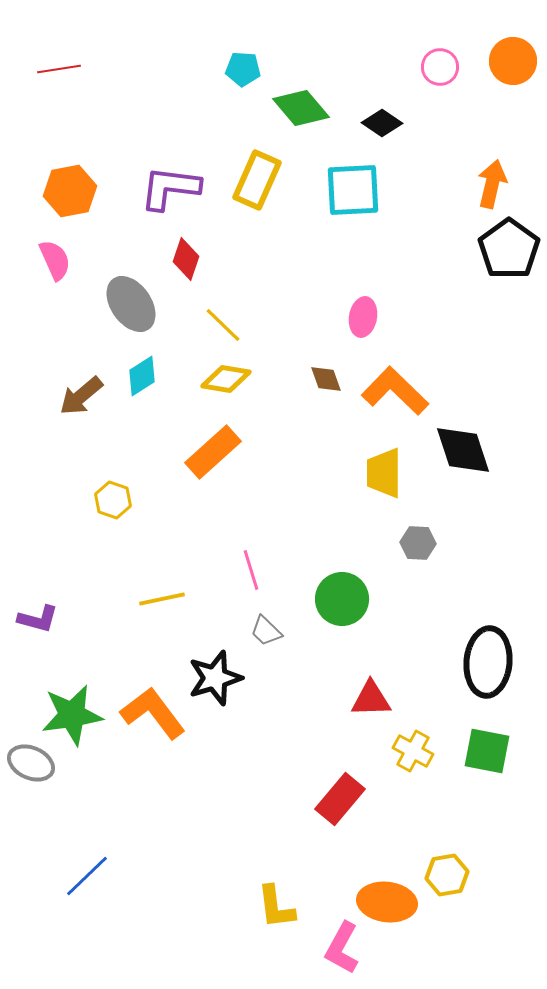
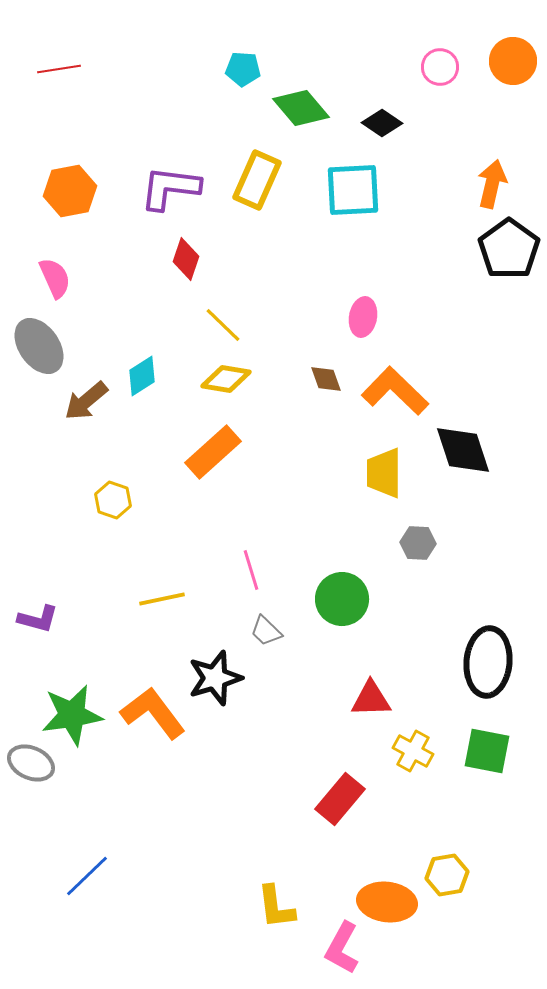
pink semicircle at (55, 260): moved 18 px down
gray ellipse at (131, 304): moved 92 px left, 42 px down
brown arrow at (81, 396): moved 5 px right, 5 px down
